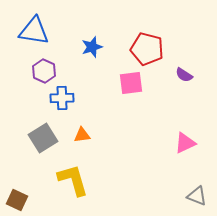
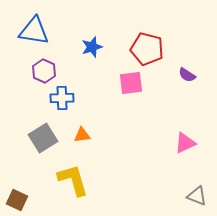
purple semicircle: moved 3 px right
